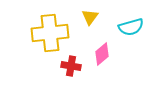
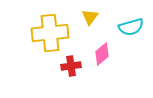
red cross: rotated 18 degrees counterclockwise
